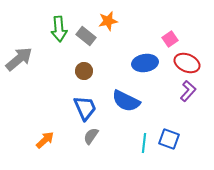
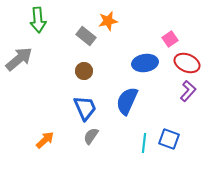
green arrow: moved 21 px left, 9 px up
blue semicircle: moved 1 px right; rotated 88 degrees clockwise
